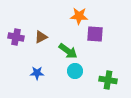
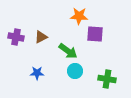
green cross: moved 1 px left, 1 px up
